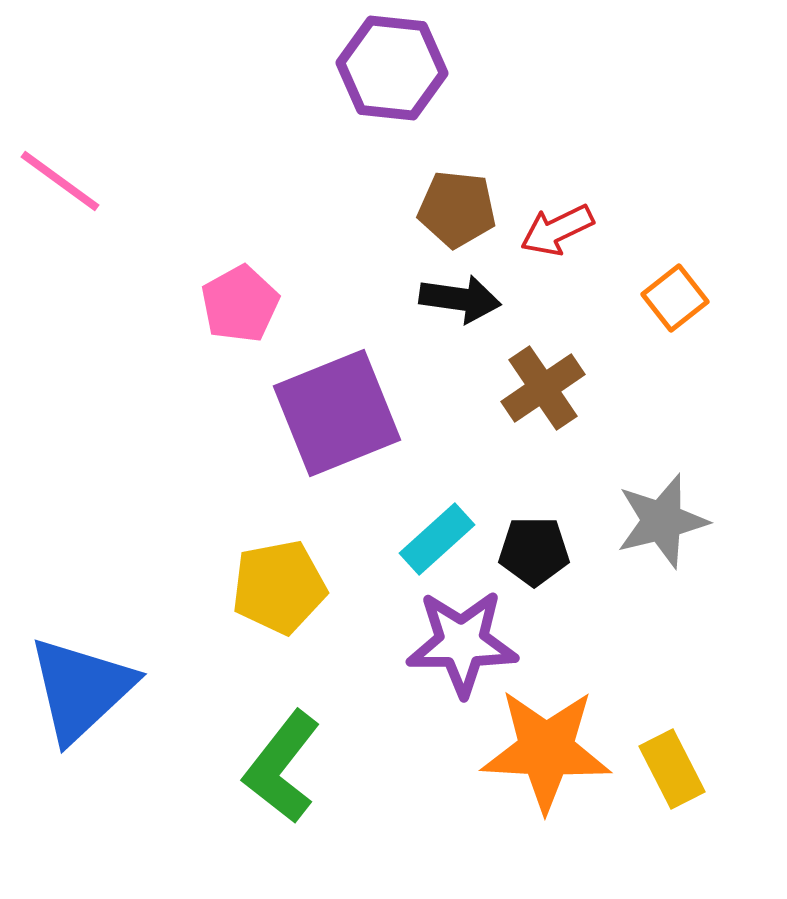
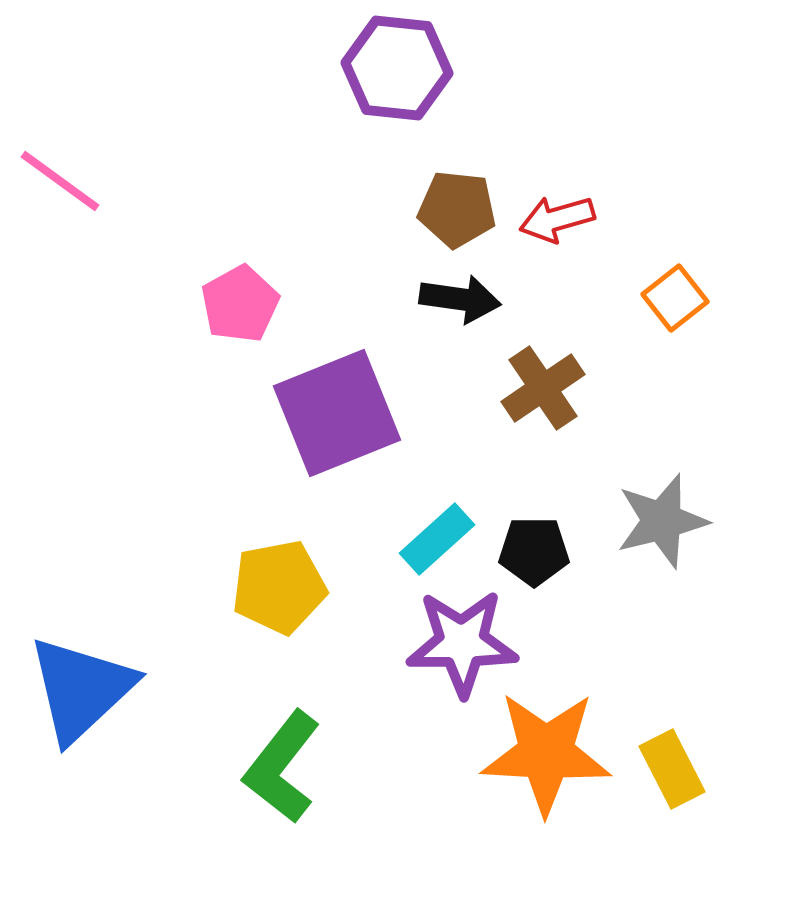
purple hexagon: moved 5 px right
red arrow: moved 11 px up; rotated 10 degrees clockwise
orange star: moved 3 px down
